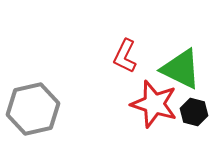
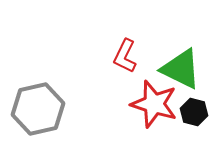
gray hexagon: moved 5 px right
